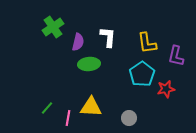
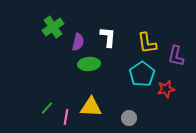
pink line: moved 2 px left, 1 px up
